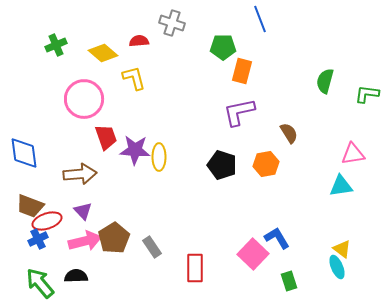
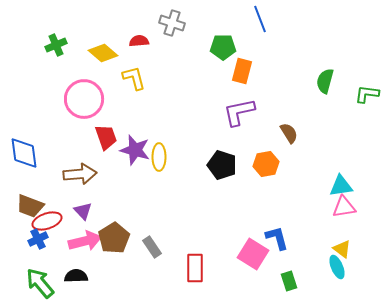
purple star: rotated 12 degrees clockwise
pink triangle: moved 9 px left, 53 px down
blue L-shape: rotated 16 degrees clockwise
pink square: rotated 12 degrees counterclockwise
